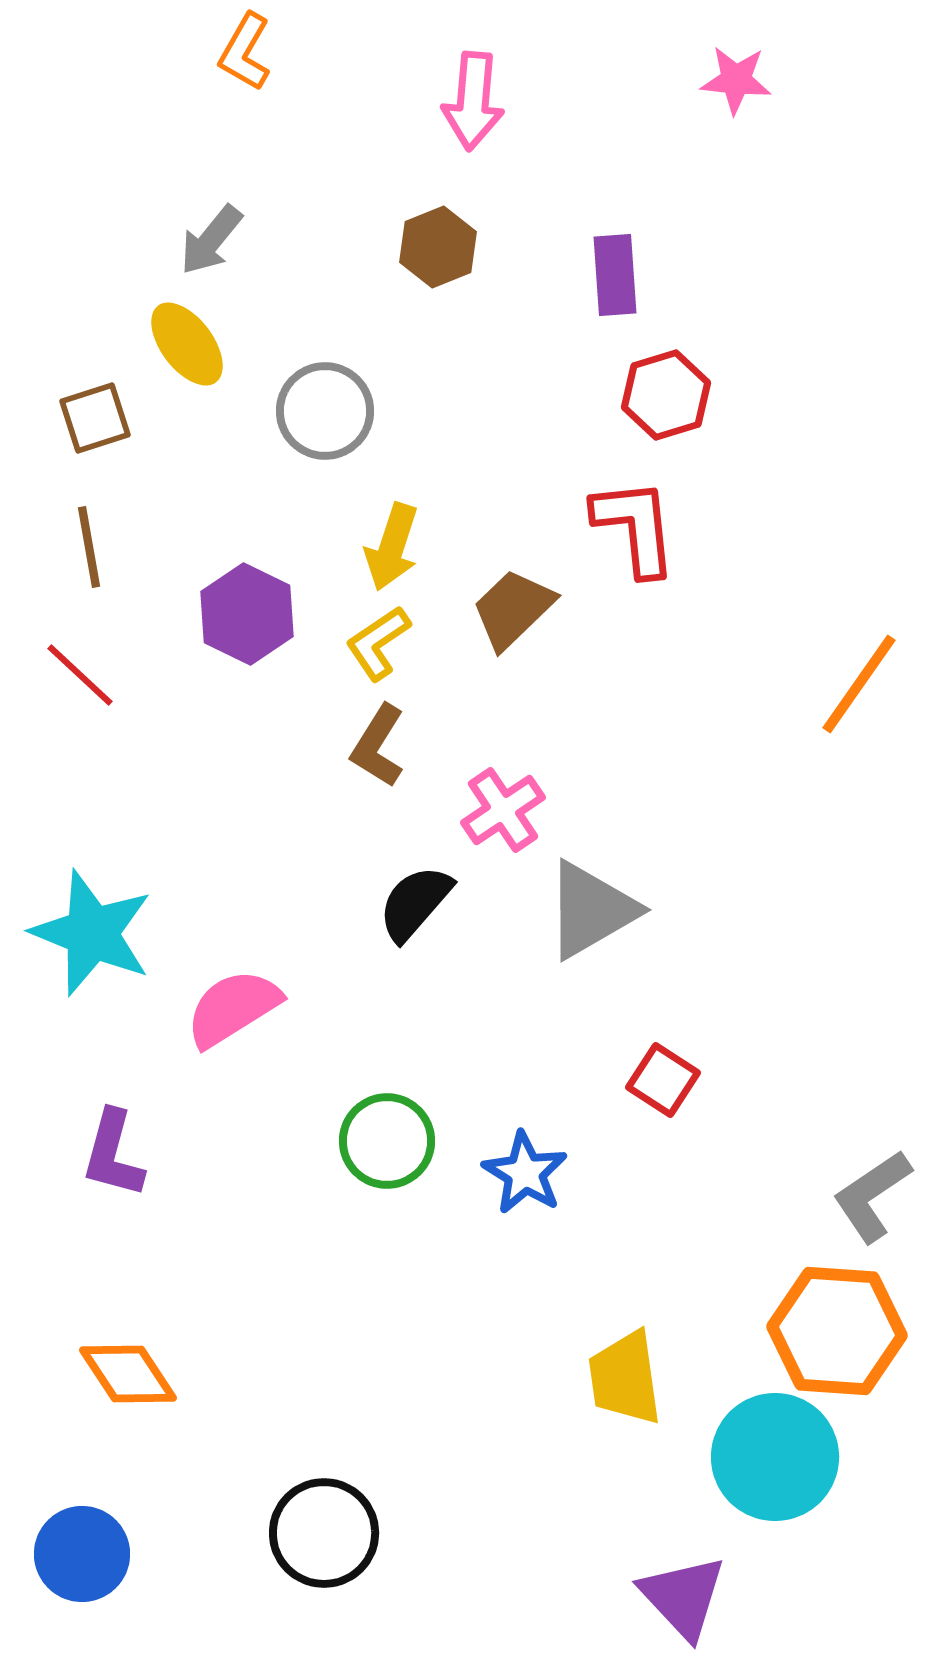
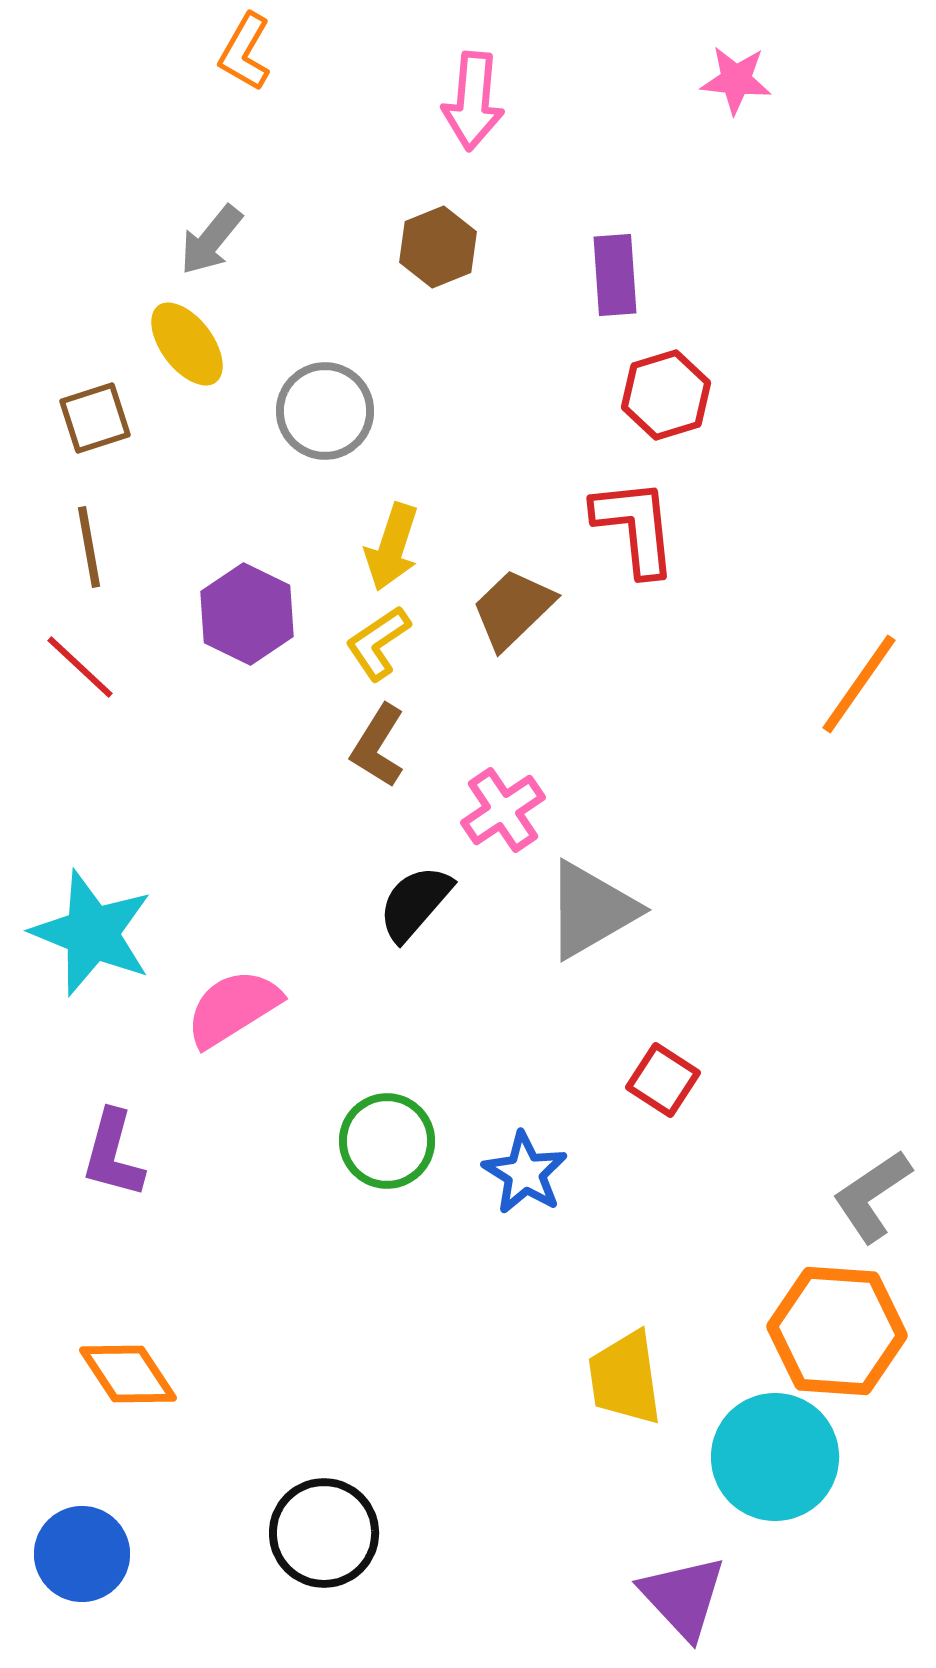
red line: moved 8 px up
